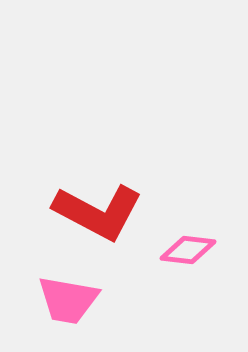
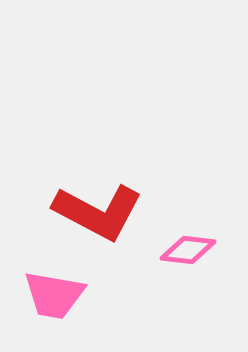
pink trapezoid: moved 14 px left, 5 px up
